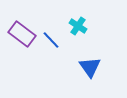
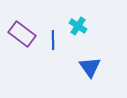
blue line: moved 2 px right; rotated 42 degrees clockwise
